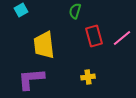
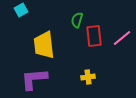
green semicircle: moved 2 px right, 9 px down
red rectangle: rotated 10 degrees clockwise
purple L-shape: moved 3 px right
